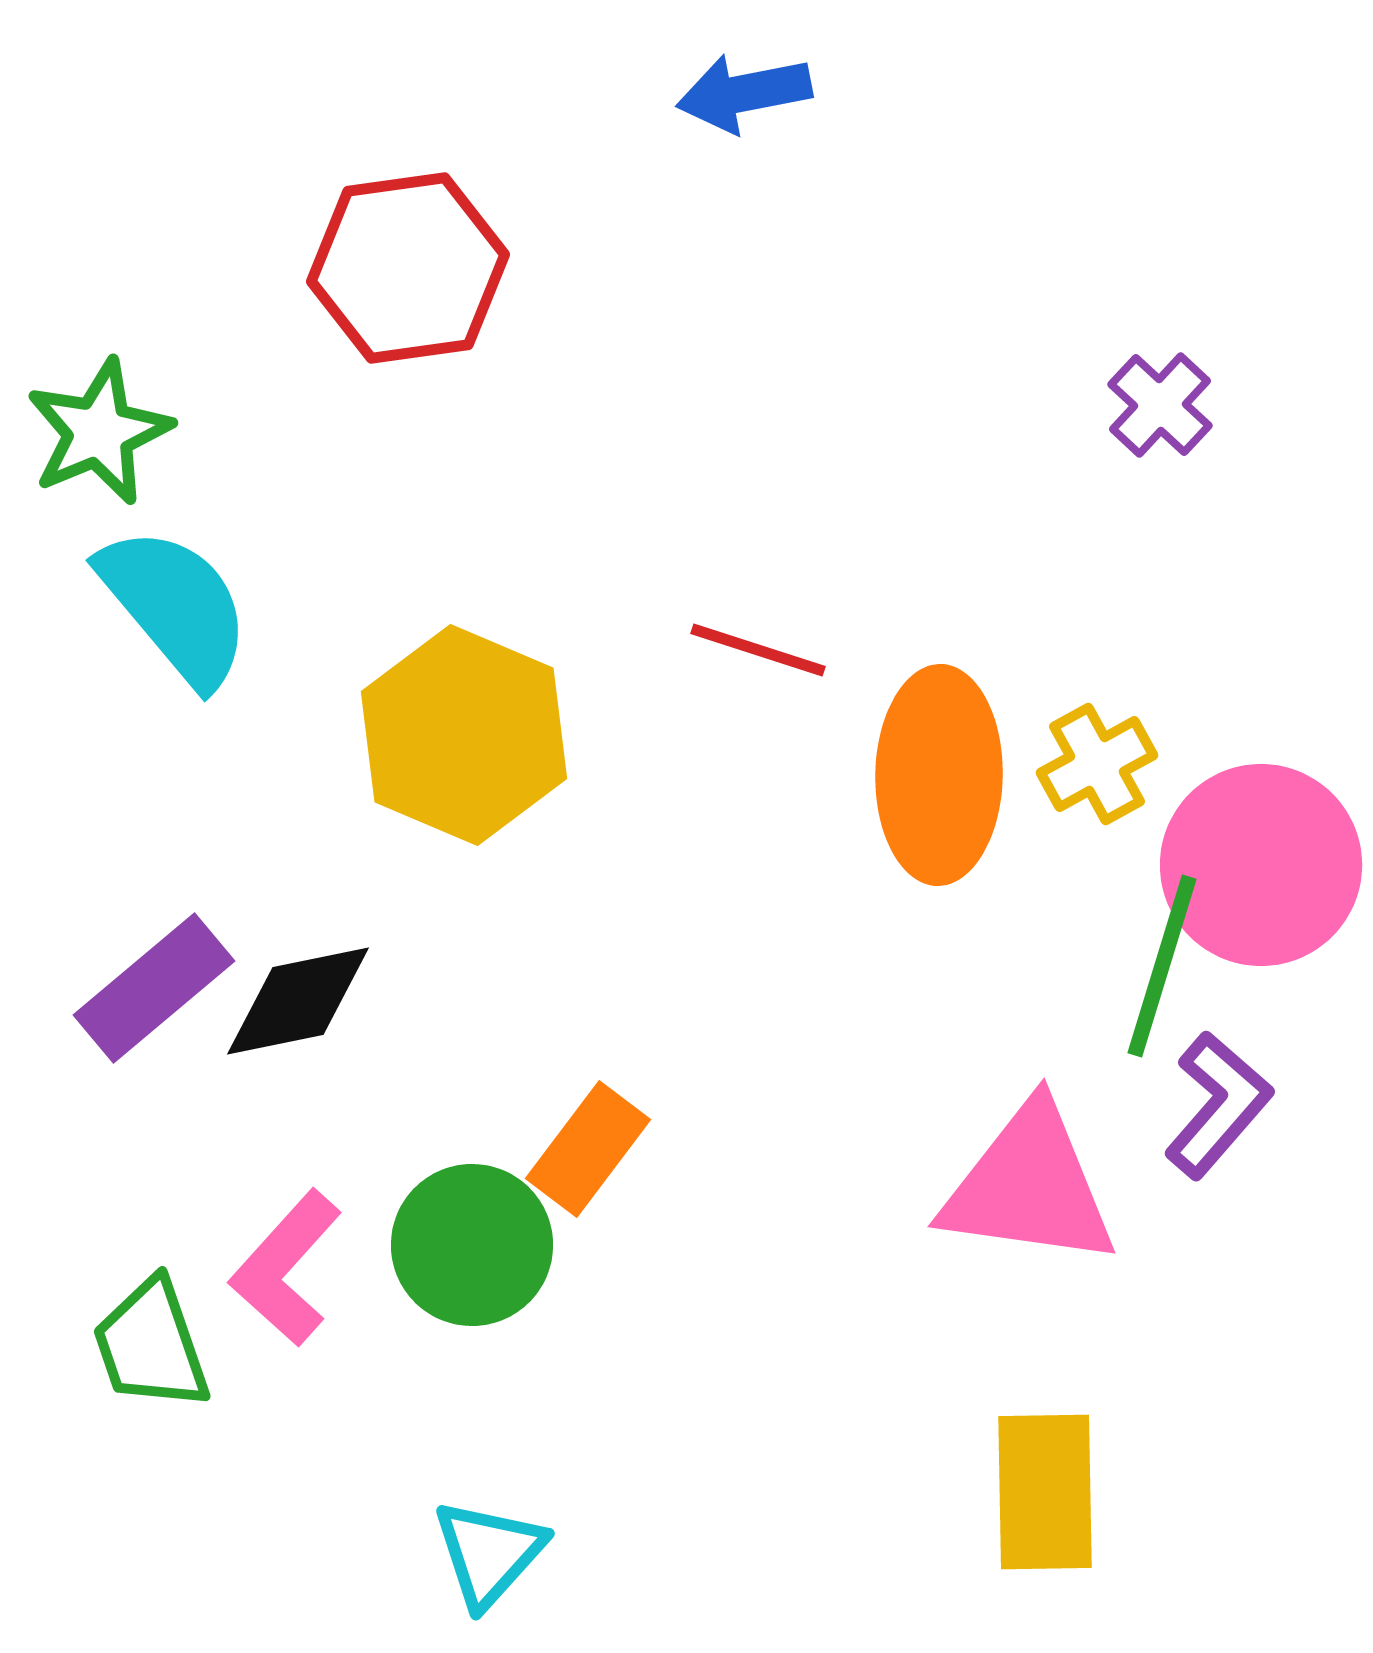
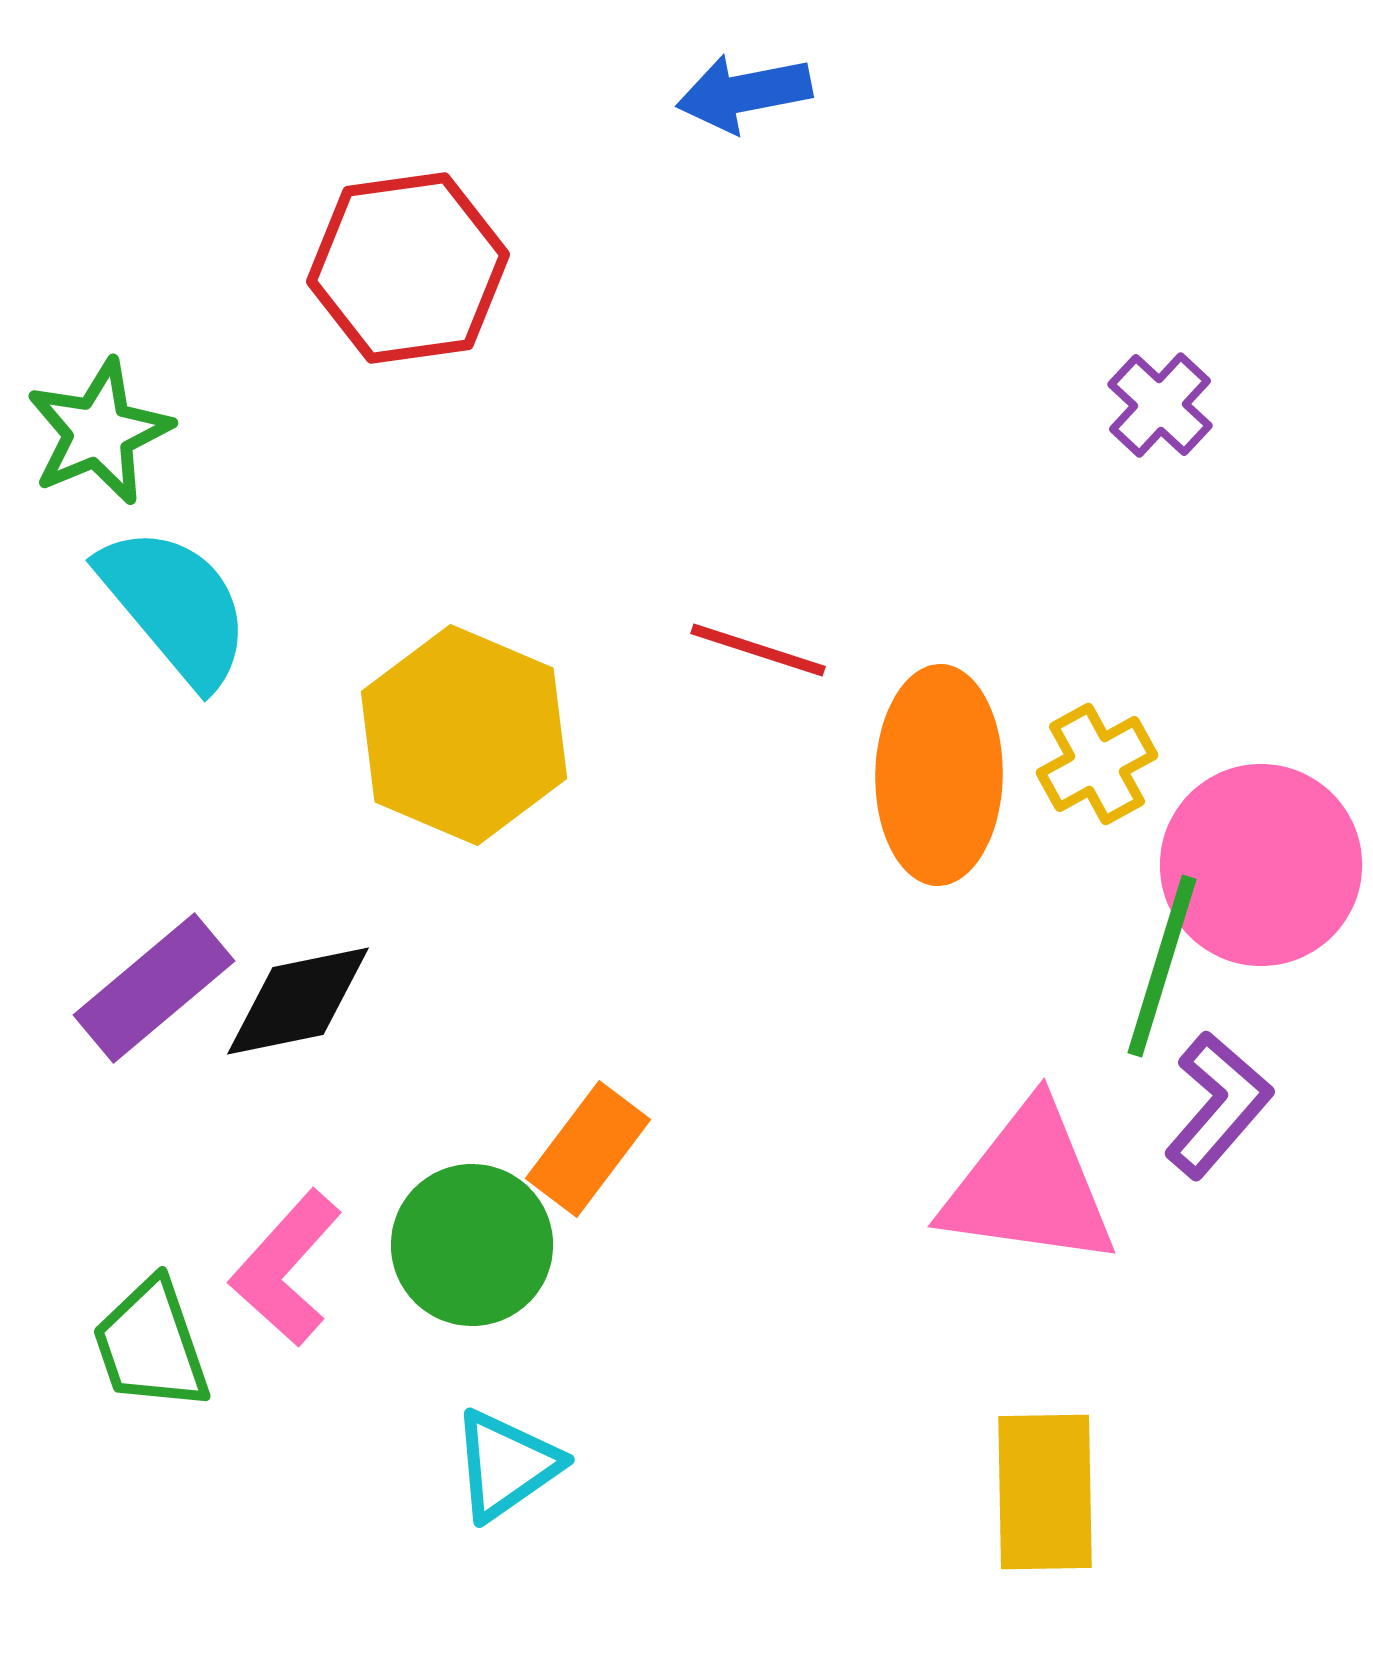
cyan triangle: moved 17 px right, 88 px up; rotated 13 degrees clockwise
